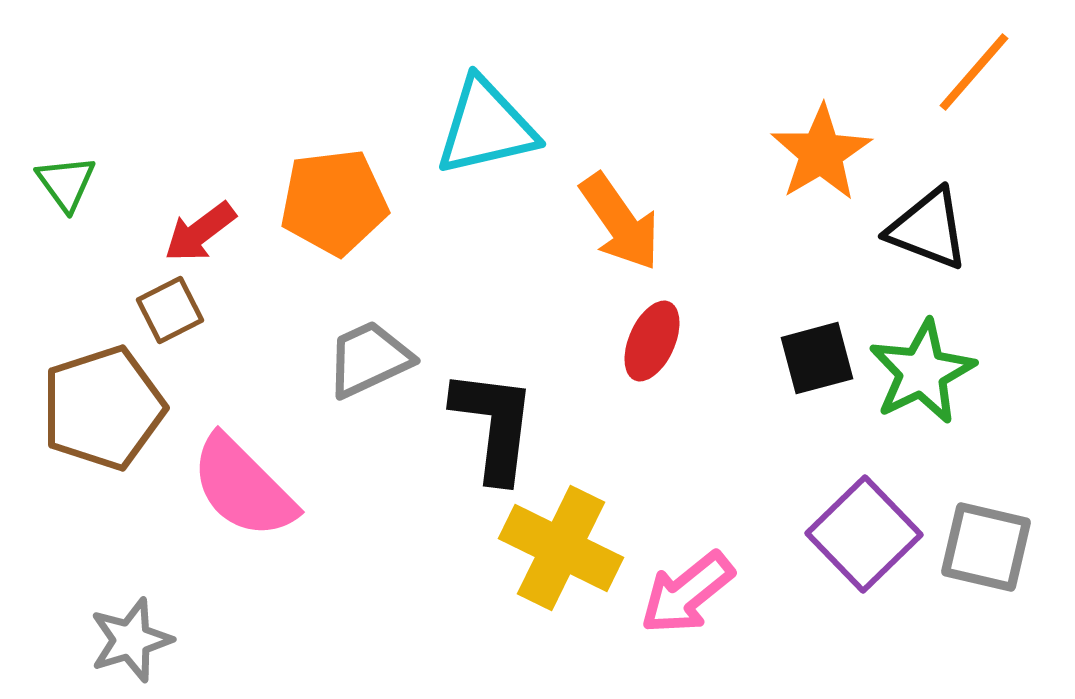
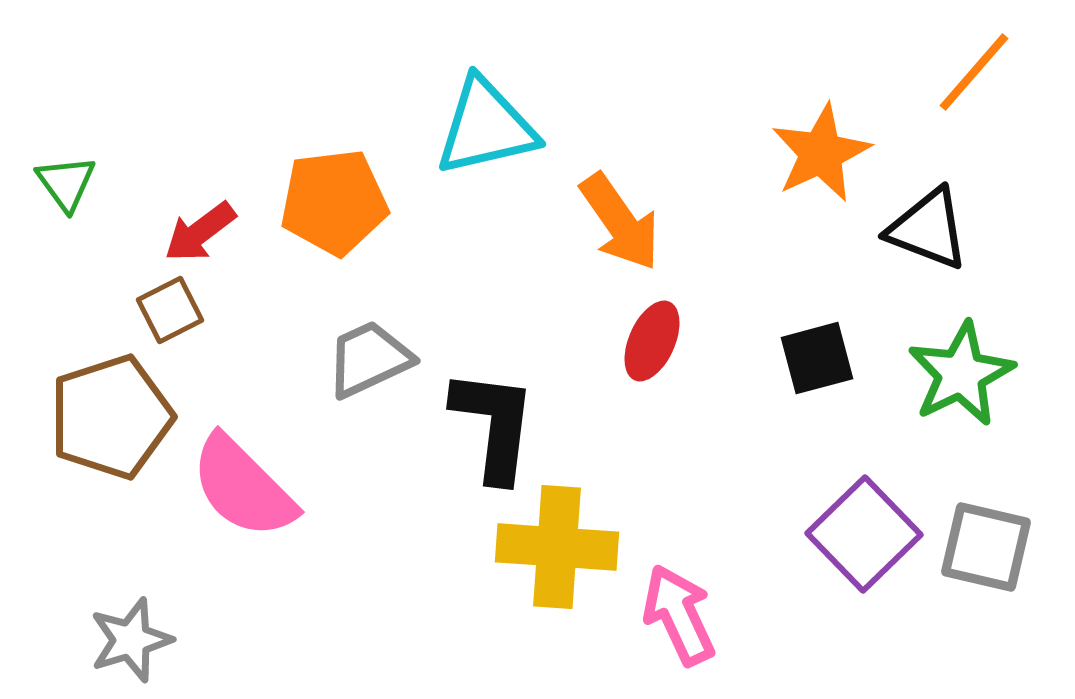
orange star: rotated 6 degrees clockwise
green star: moved 39 px right, 2 px down
brown pentagon: moved 8 px right, 9 px down
yellow cross: moved 4 px left, 1 px up; rotated 22 degrees counterclockwise
pink arrow: moved 8 px left, 22 px down; rotated 104 degrees clockwise
